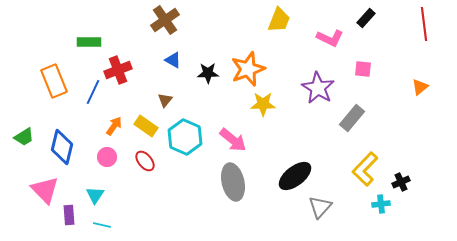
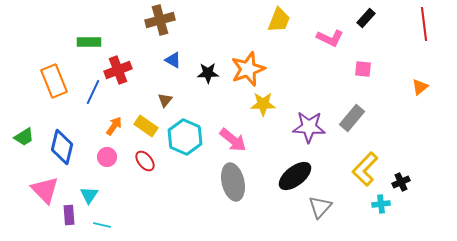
brown cross: moved 5 px left; rotated 20 degrees clockwise
purple star: moved 9 px left, 39 px down; rotated 28 degrees counterclockwise
cyan triangle: moved 6 px left
